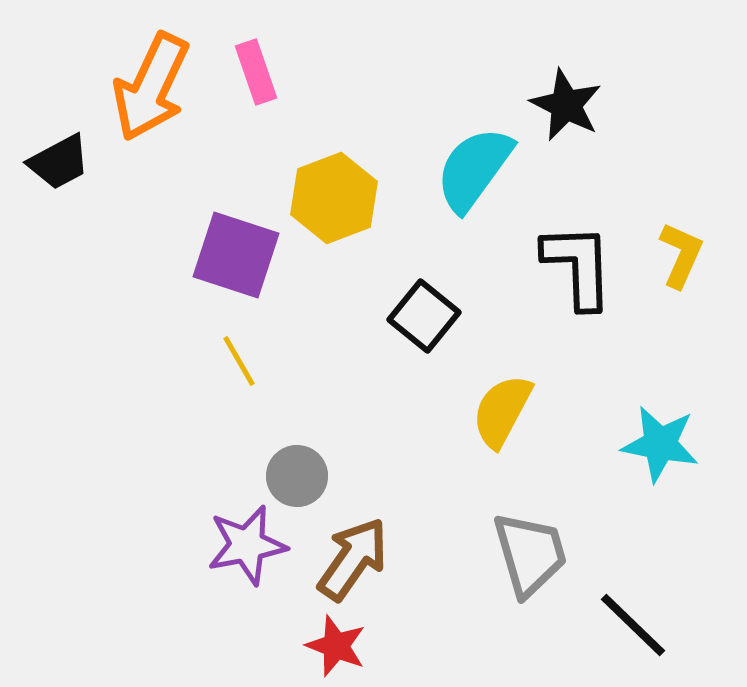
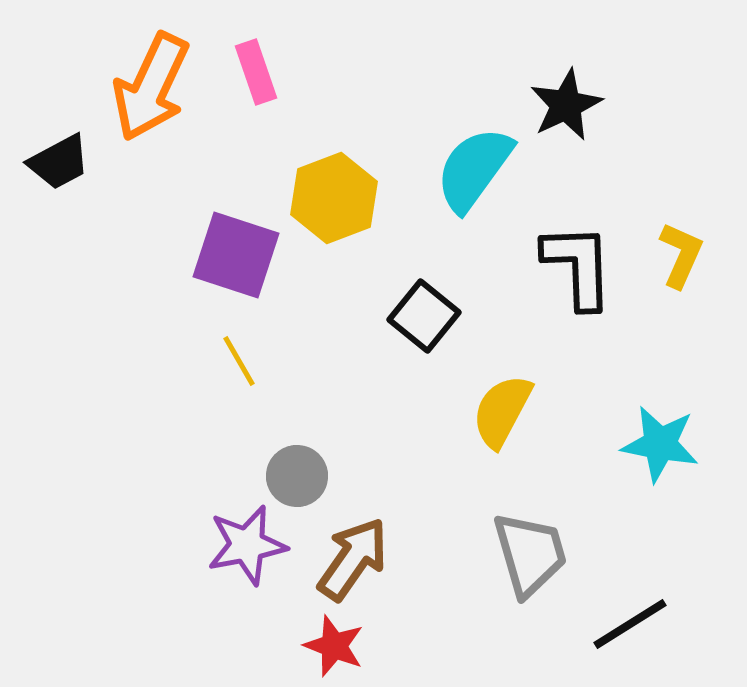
black star: rotated 20 degrees clockwise
black line: moved 3 px left, 1 px up; rotated 76 degrees counterclockwise
red star: moved 2 px left
